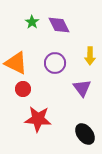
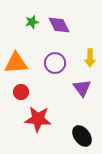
green star: rotated 24 degrees clockwise
yellow arrow: moved 2 px down
orange triangle: rotated 30 degrees counterclockwise
red circle: moved 2 px left, 3 px down
black ellipse: moved 3 px left, 2 px down
